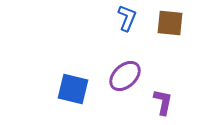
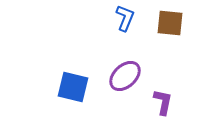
blue L-shape: moved 2 px left
blue square: moved 2 px up
